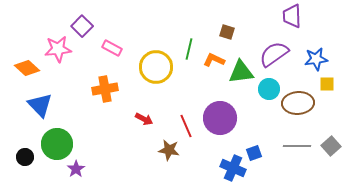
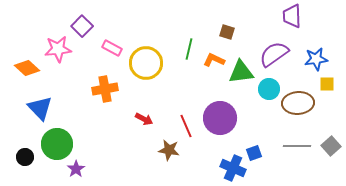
yellow circle: moved 10 px left, 4 px up
blue triangle: moved 3 px down
